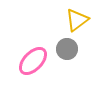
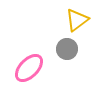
pink ellipse: moved 4 px left, 7 px down
